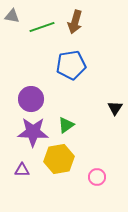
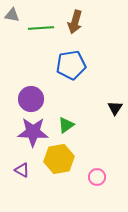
gray triangle: moved 1 px up
green line: moved 1 px left, 1 px down; rotated 15 degrees clockwise
purple triangle: rotated 28 degrees clockwise
